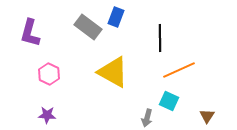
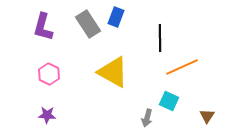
gray rectangle: moved 3 px up; rotated 20 degrees clockwise
purple L-shape: moved 13 px right, 6 px up
orange line: moved 3 px right, 3 px up
